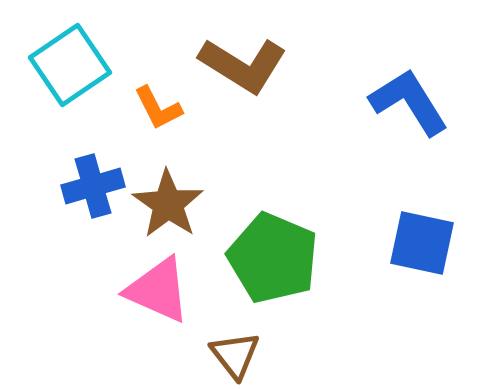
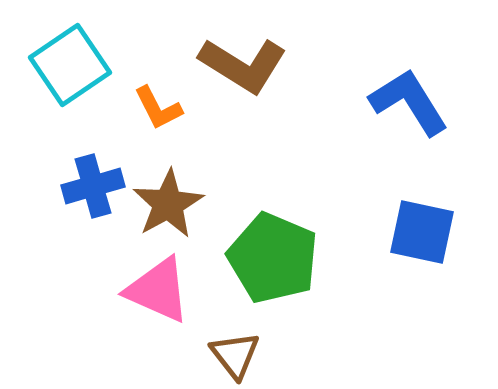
brown star: rotated 8 degrees clockwise
blue square: moved 11 px up
